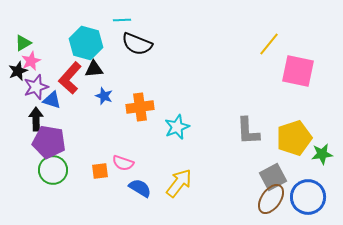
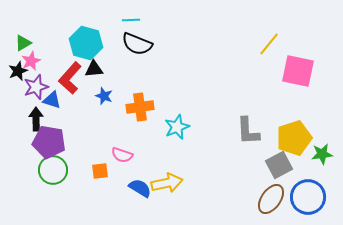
cyan line: moved 9 px right
pink semicircle: moved 1 px left, 8 px up
gray square: moved 6 px right, 12 px up
yellow arrow: moved 12 px left; rotated 40 degrees clockwise
